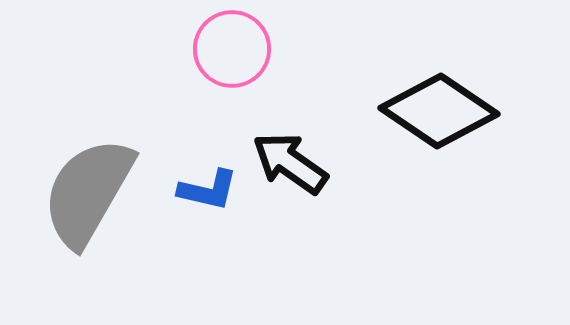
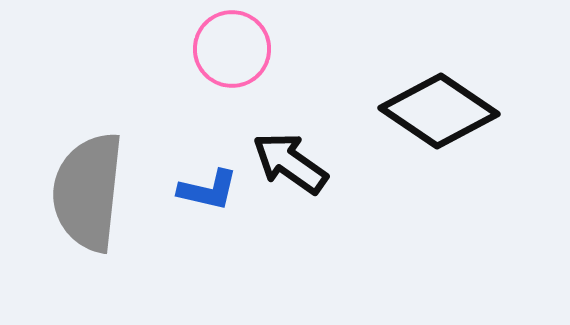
gray semicircle: rotated 24 degrees counterclockwise
